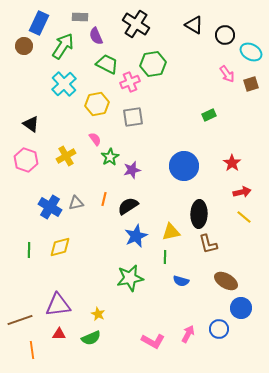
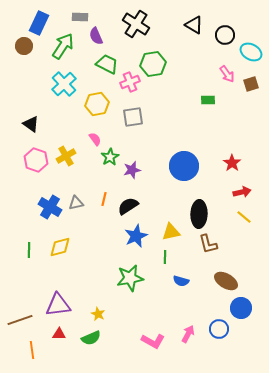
green rectangle at (209, 115): moved 1 px left, 15 px up; rotated 24 degrees clockwise
pink hexagon at (26, 160): moved 10 px right
